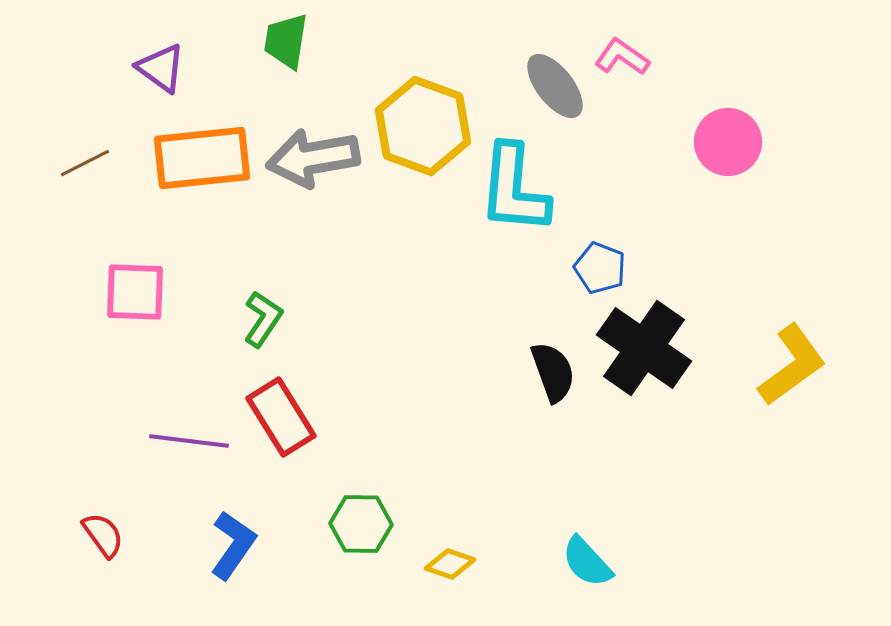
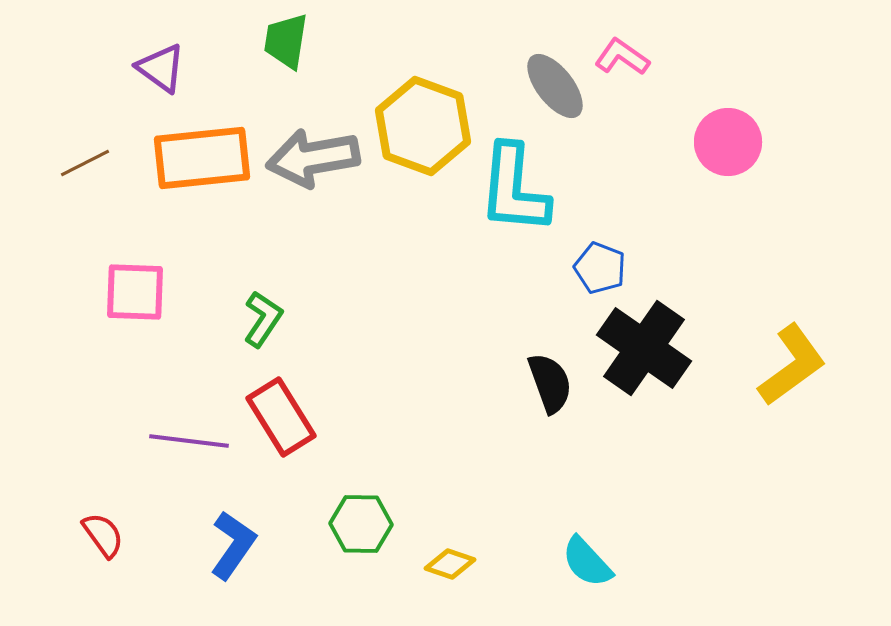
black semicircle: moved 3 px left, 11 px down
